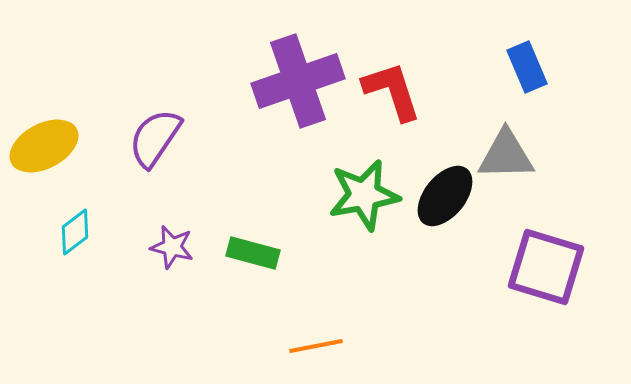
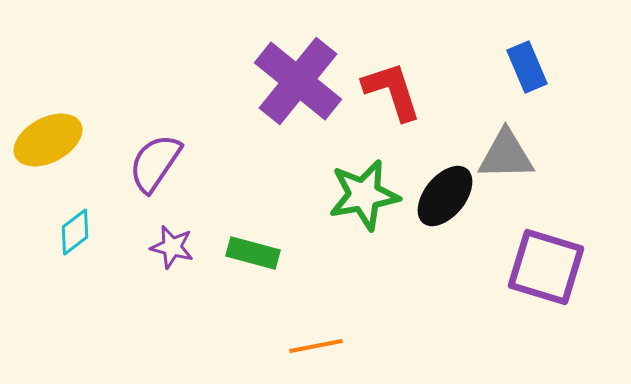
purple cross: rotated 32 degrees counterclockwise
purple semicircle: moved 25 px down
yellow ellipse: moved 4 px right, 6 px up
